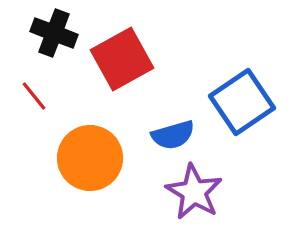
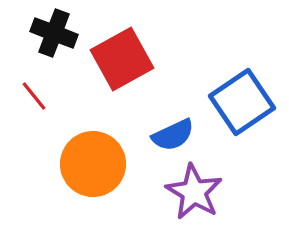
blue semicircle: rotated 9 degrees counterclockwise
orange circle: moved 3 px right, 6 px down
